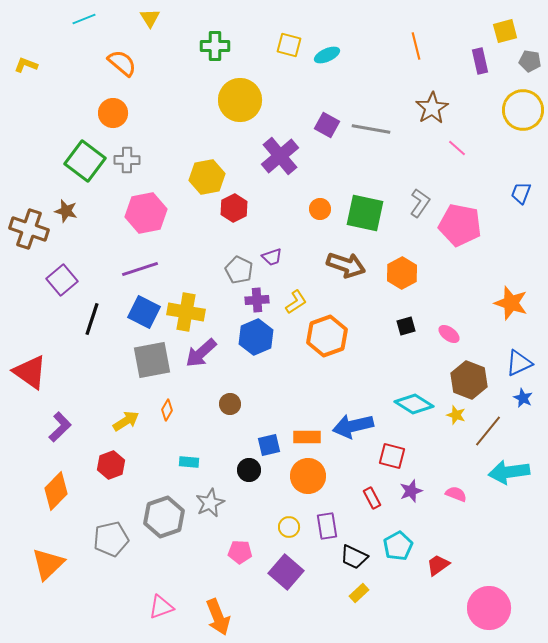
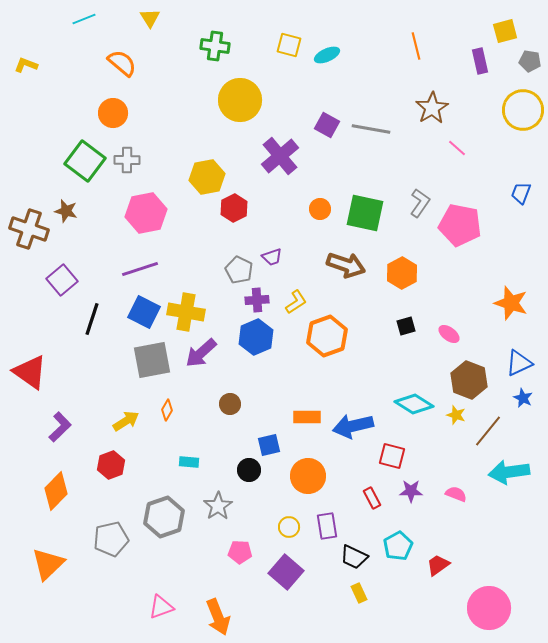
green cross at (215, 46): rotated 8 degrees clockwise
orange rectangle at (307, 437): moved 20 px up
purple star at (411, 491): rotated 20 degrees clockwise
gray star at (210, 503): moved 8 px right, 3 px down; rotated 8 degrees counterclockwise
yellow rectangle at (359, 593): rotated 72 degrees counterclockwise
